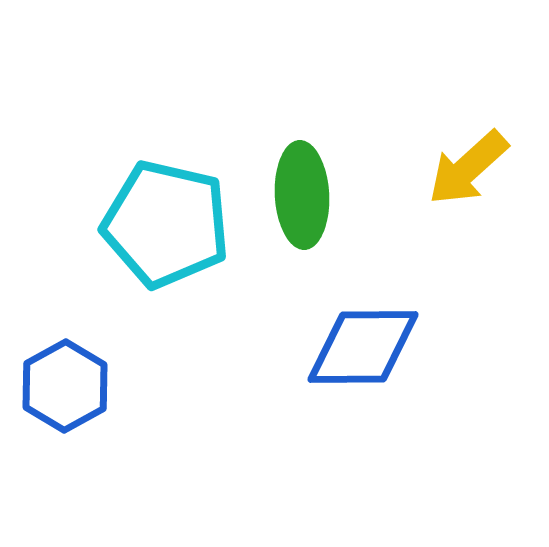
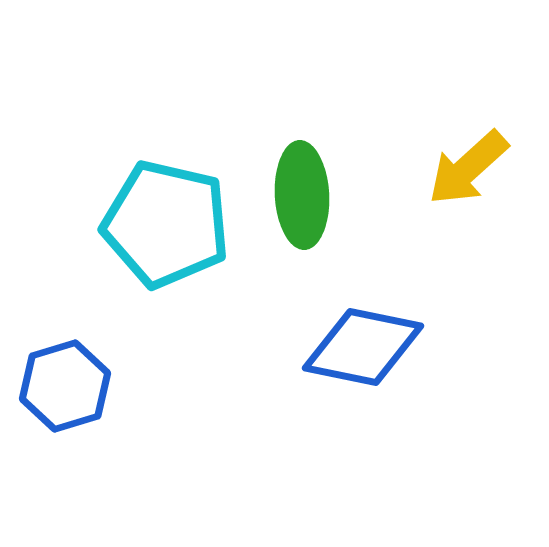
blue diamond: rotated 12 degrees clockwise
blue hexagon: rotated 12 degrees clockwise
